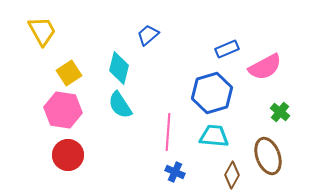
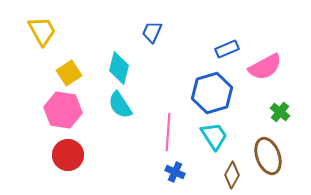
blue trapezoid: moved 4 px right, 3 px up; rotated 25 degrees counterclockwise
cyan trapezoid: rotated 52 degrees clockwise
